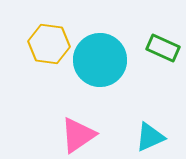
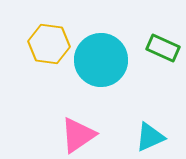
cyan circle: moved 1 px right
